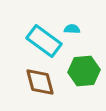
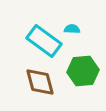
green hexagon: moved 1 px left
